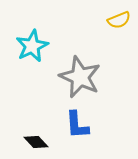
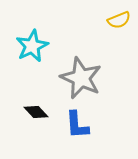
gray star: moved 1 px right, 1 px down
black diamond: moved 30 px up
